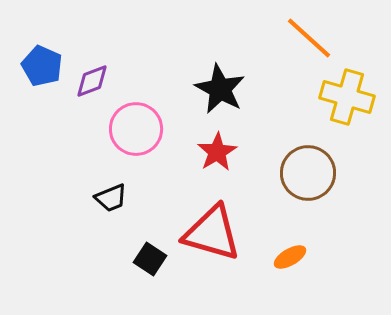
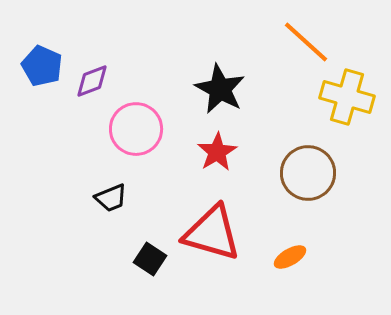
orange line: moved 3 px left, 4 px down
